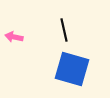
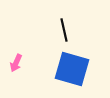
pink arrow: moved 2 px right, 26 px down; rotated 78 degrees counterclockwise
